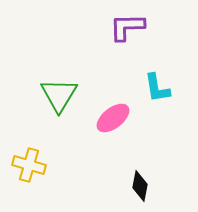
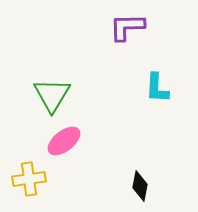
cyan L-shape: rotated 12 degrees clockwise
green triangle: moved 7 px left
pink ellipse: moved 49 px left, 23 px down
yellow cross: moved 14 px down; rotated 24 degrees counterclockwise
